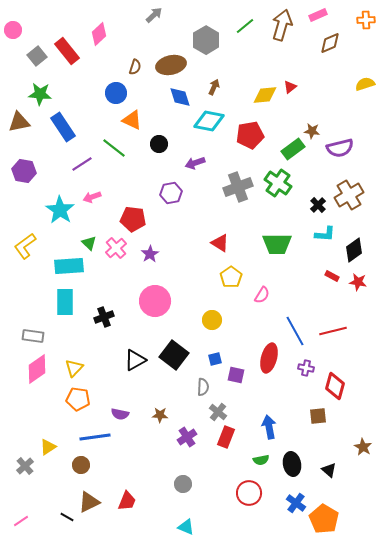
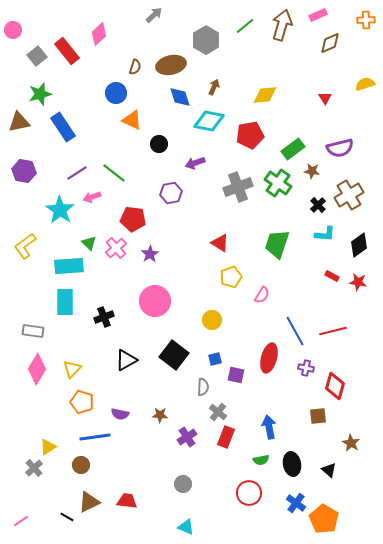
red triangle at (290, 87): moved 35 px right, 11 px down; rotated 24 degrees counterclockwise
green star at (40, 94): rotated 20 degrees counterclockwise
brown star at (312, 131): moved 40 px down
green line at (114, 148): moved 25 px down
purple line at (82, 164): moved 5 px left, 9 px down
green trapezoid at (277, 244): rotated 108 degrees clockwise
black diamond at (354, 250): moved 5 px right, 5 px up
yellow pentagon at (231, 277): rotated 15 degrees clockwise
gray rectangle at (33, 336): moved 5 px up
black triangle at (135, 360): moved 9 px left
yellow triangle at (74, 368): moved 2 px left, 1 px down
pink diamond at (37, 369): rotated 24 degrees counterclockwise
orange pentagon at (78, 399): moved 4 px right, 3 px down; rotated 10 degrees clockwise
brown star at (363, 447): moved 12 px left, 4 px up
gray cross at (25, 466): moved 9 px right, 2 px down
red trapezoid at (127, 501): rotated 105 degrees counterclockwise
